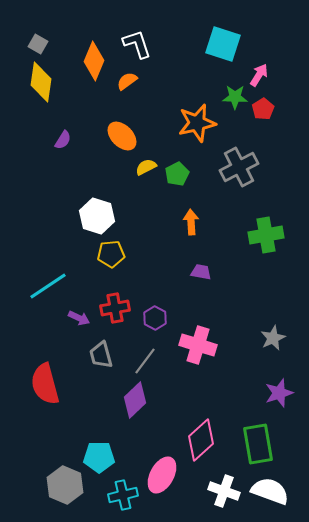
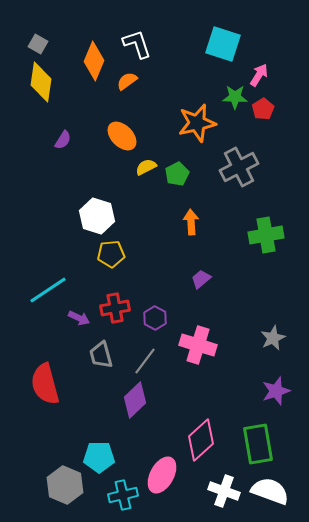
purple trapezoid: moved 7 px down; rotated 50 degrees counterclockwise
cyan line: moved 4 px down
purple star: moved 3 px left, 2 px up
